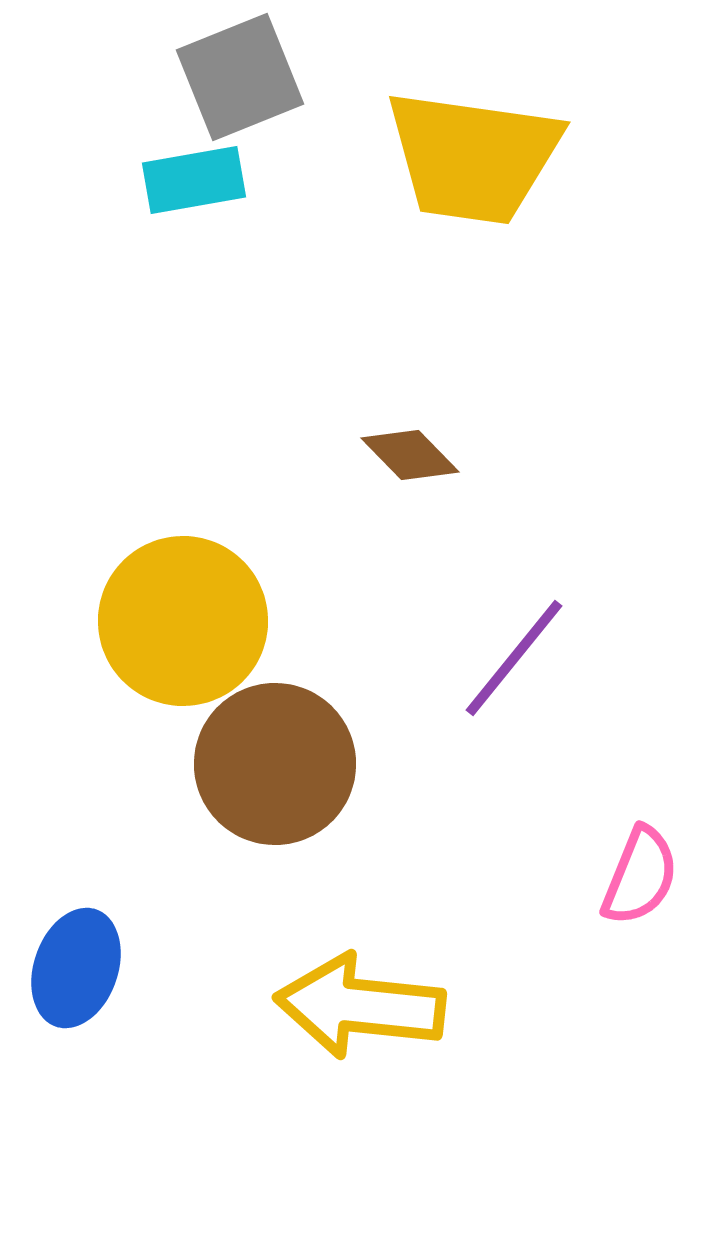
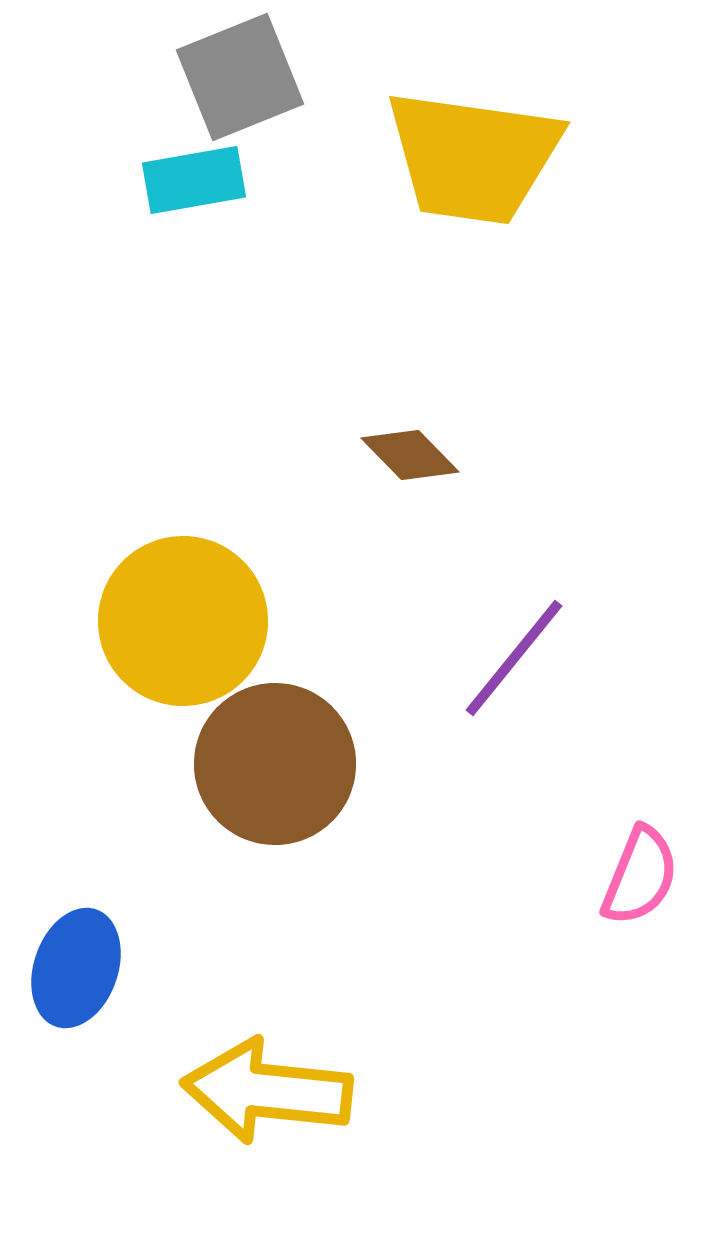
yellow arrow: moved 93 px left, 85 px down
